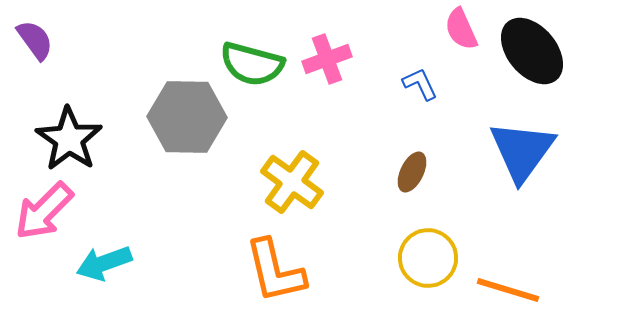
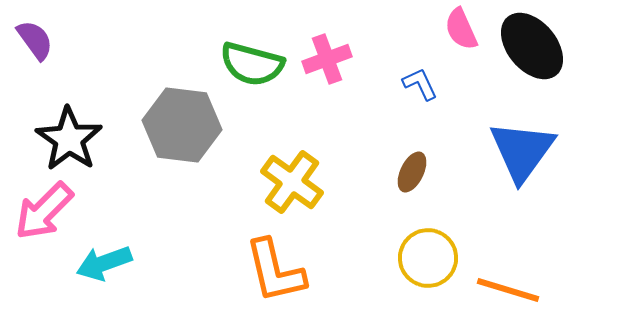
black ellipse: moved 5 px up
gray hexagon: moved 5 px left, 8 px down; rotated 6 degrees clockwise
